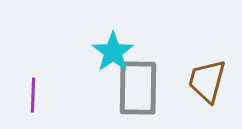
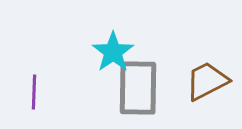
brown trapezoid: rotated 48 degrees clockwise
purple line: moved 1 px right, 3 px up
